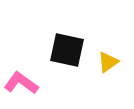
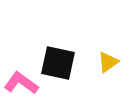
black square: moved 9 px left, 13 px down
